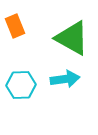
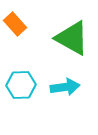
orange rectangle: moved 2 px up; rotated 20 degrees counterclockwise
cyan arrow: moved 8 px down
